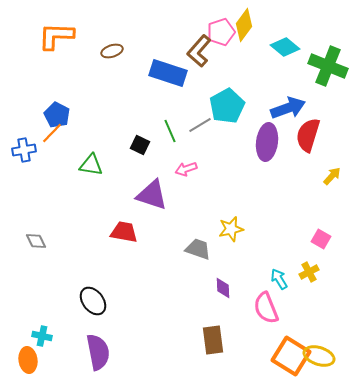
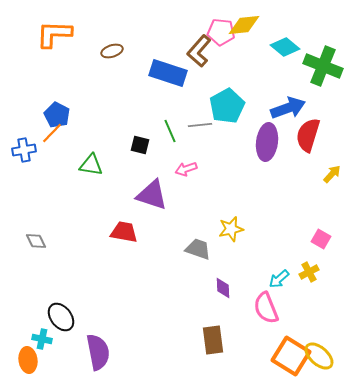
yellow diamond: rotated 48 degrees clockwise
pink pentagon: rotated 24 degrees clockwise
orange L-shape: moved 2 px left, 2 px up
green cross: moved 5 px left
gray line: rotated 25 degrees clockwise
black square: rotated 12 degrees counterclockwise
yellow arrow: moved 2 px up
cyan arrow: rotated 100 degrees counterclockwise
black ellipse: moved 32 px left, 16 px down
cyan cross: moved 3 px down
yellow ellipse: rotated 24 degrees clockwise
